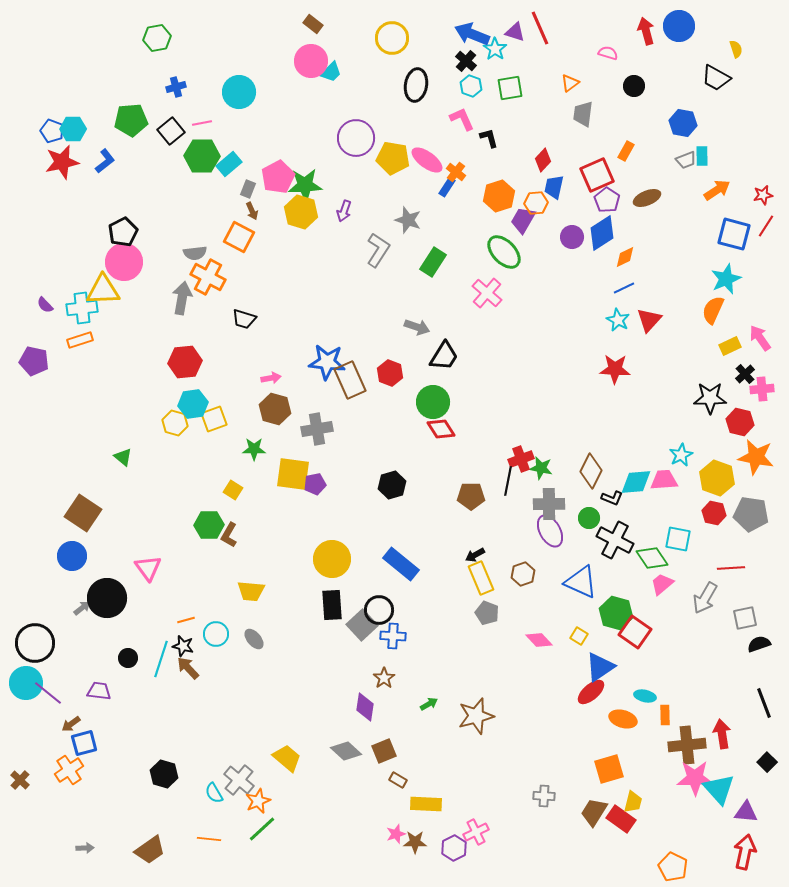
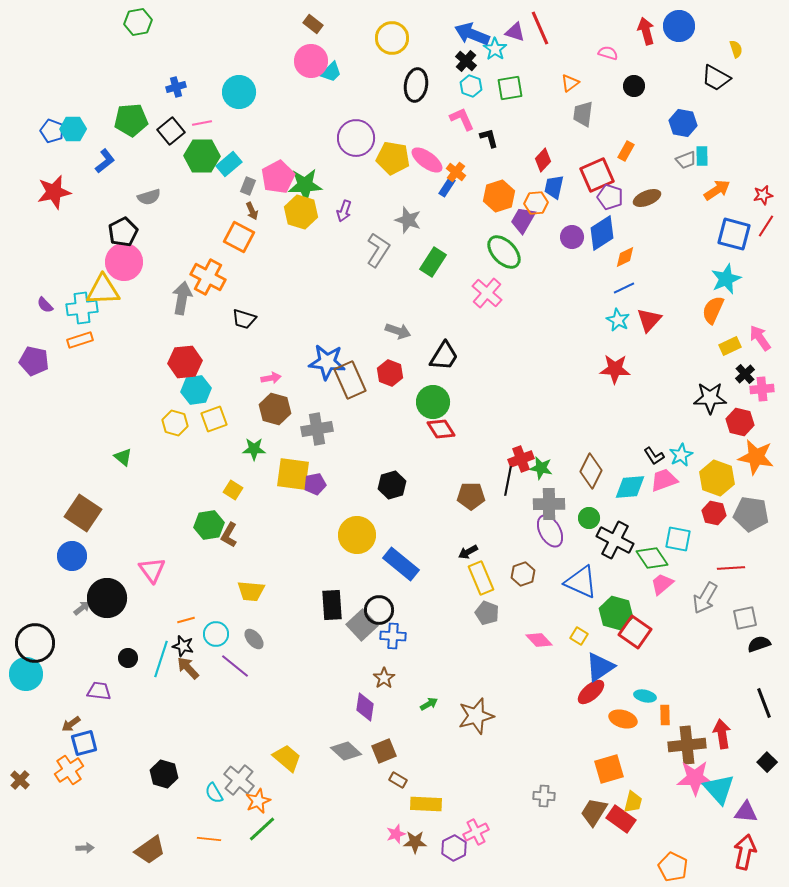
green hexagon at (157, 38): moved 19 px left, 16 px up
red star at (62, 162): moved 8 px left, 30 px down
gray rectangle at (248, 189): moved 3 px up
purple pentagon at (607, 200): moved 3 px right, 3 px up; rotated 15 degrees counterclockwise
gray semicircle at (195, 253): moved 46 px left, 56 px up; rotated 10 degrees counterclockwise
gray arrow at (417, 327): moved 19 px left, 4 px down
cyan hexagon at (193, 404): moved 3 px right, 14 px up
pink trapezoid at (664, 480): rotated 16 degrees counterclockwise
cyan diamond at (636, 482): moved 6 px left, 5 px down
black L-shape at (612, 498): moved 42 px right, 42 px up; rotated 35 degrees clockwise
green hexagon at (209, 525): rotated 8 degrees counterclockwise
black arrow at (475, 555): moved 7 px left, 3 px up
yellow circle at (332, 559): moved 25 px right, 24 px up
pink triangle at (148, 568): moved 4 px right, 2 px down
cyan circle at (26, 683): moved 9 px up
purple line at (48, 693): moved 187 px right, 27 px up
